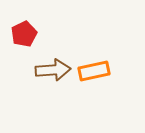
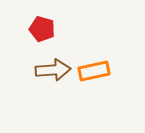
red pentagon: moved 18 px right, 5 px up; rotated 30 degrees counterclockwise
